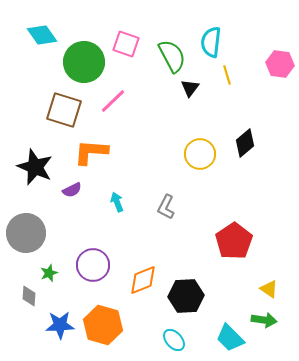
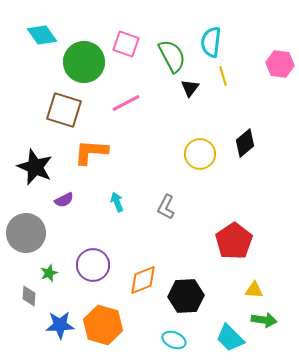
yellow line: moved 4 px left, 1 px down
pink line: moved 13 px right, 2 px down; rotated 16 degrees clockwise
purple semicircle: moved 8 px left, 10 px down
yellow triangle: moved 15 px left, 1 px down; rotated 30 degrees counterclockwise
cyan ellipse: rotated 25 degrees counterclockwise
